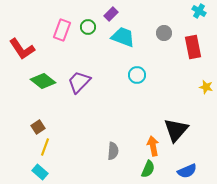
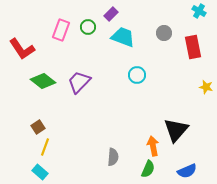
pink rectangle: moved 1 px left
gray semicircle: moved 6 px down
